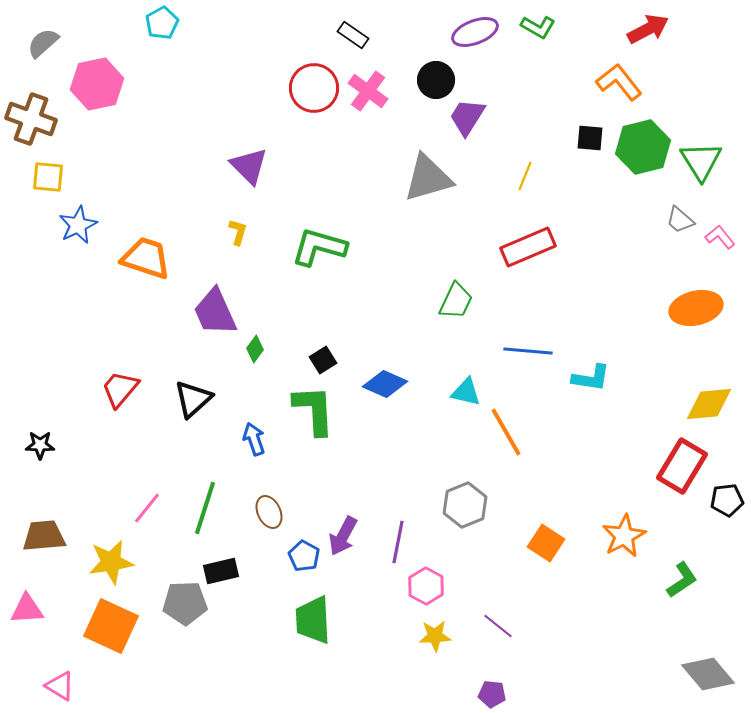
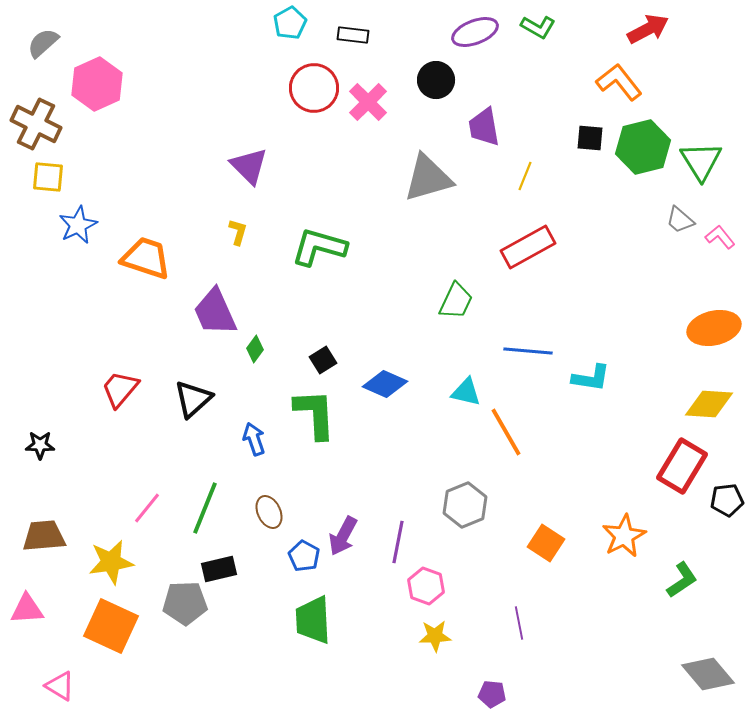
cyan pentagon at (162, 23): moved 128 px right
black rectangle at (353, 35): rotated 28 degrees counterclockwise
pink hexagon at (97, 84): rotated 12 degrees counterclockwise
pink cross at (368, 91): moved 11 px down; rotated 9 degrees clockwise
purple trapezoid at (467, 117): moved 17 px right, 10 px down; rotated 42 degrees counterclockwise
brown cross at (31, 119): moved 5 px right, 5 px down; rotated 6 degrees clockwise
red rectangle at (528, 247): rotated 6 degrees counterclockwise
orange ellipse at (696, 308): moved 18 px right, 20 px down
yellow diamond at (709, 404): rotated 9 degrees clockwise
green L-shape at (314, 410): moved 1 px right, 4 px down
green line at (205, 508): rotated 4 degrees clockwise
black rectangle at (221, 571): moved 2 px left, 2 px up
pink hexagon at (426, 586): rotated 9 degrees counterclockwise
purple line at (498, 626): moved 21 px right, 3 px up; rotated 40 degrees clockwise
